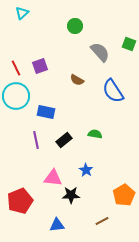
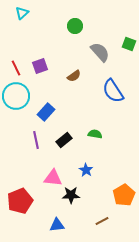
brown semicircle: moved 3 px left, 4 px up; rotated 64 degrees counterclockwise
blue rectangle: rotated 60 degrees counterclockwise
